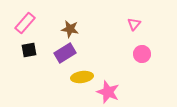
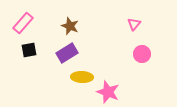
pink rectangle: moved 2 px left
brown star: moved 3 px up; rotated 12 degrees clockwise
purple rectangle: moved 2 px right
yellow ellipse: rotated 10 degrees clockwise
